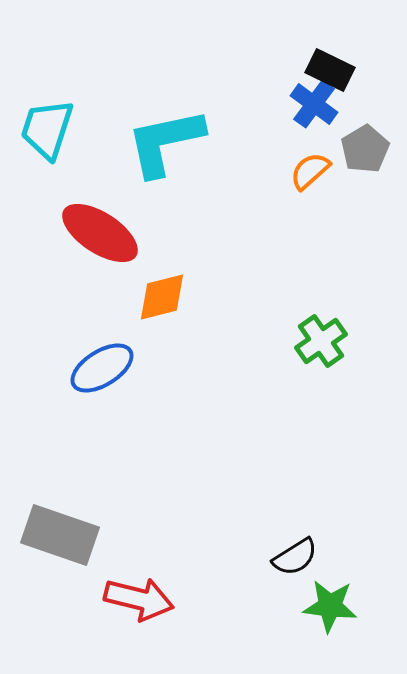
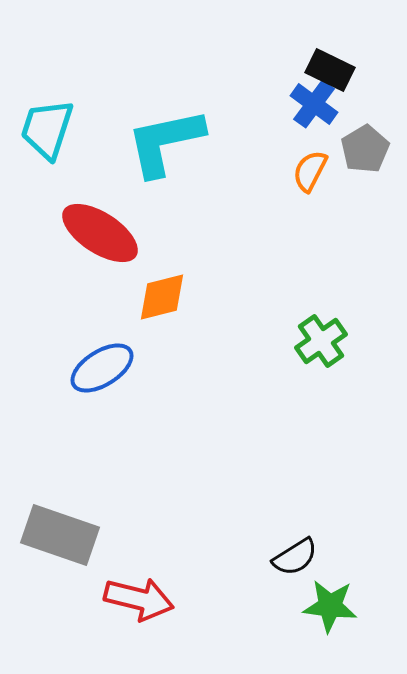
orange semicircle: rotated 21 degrees counterclockwise
